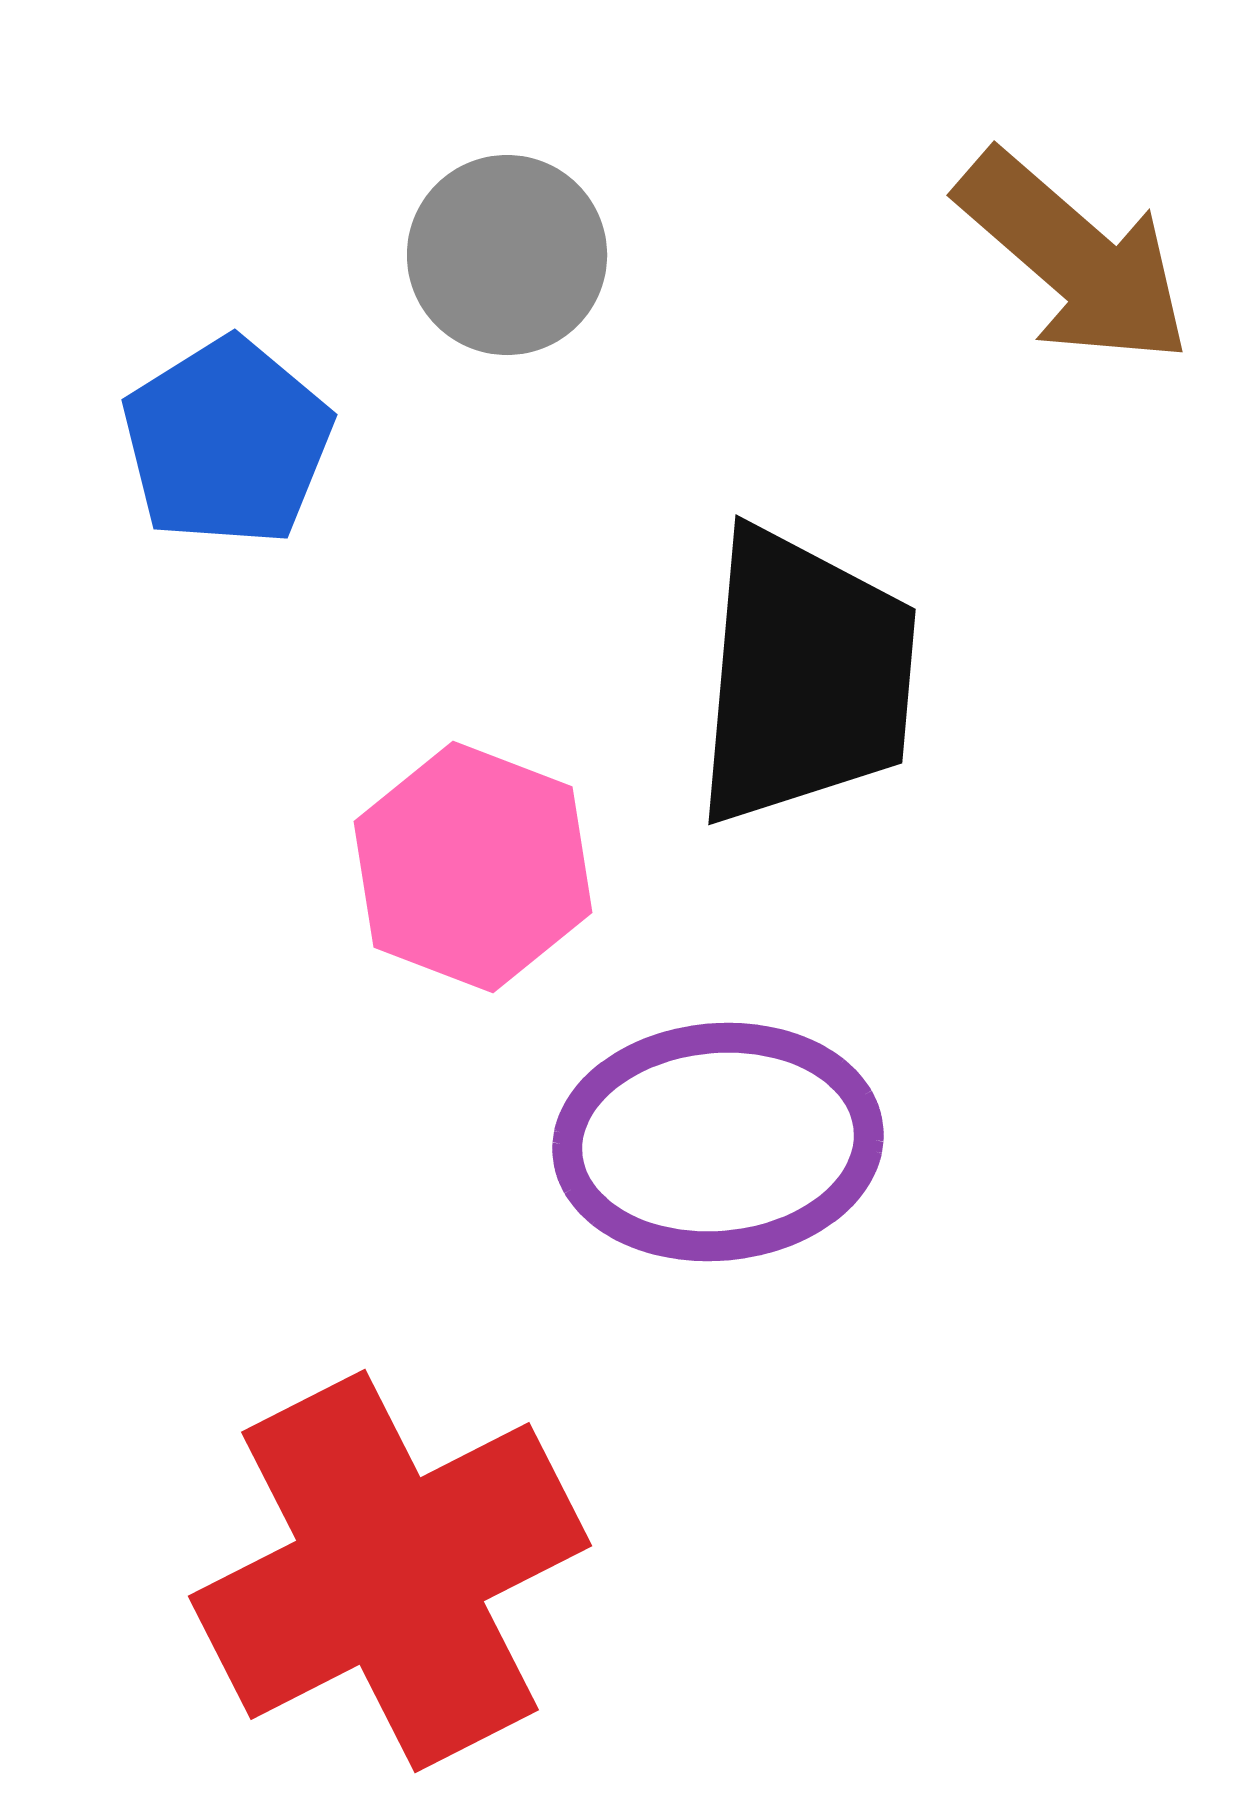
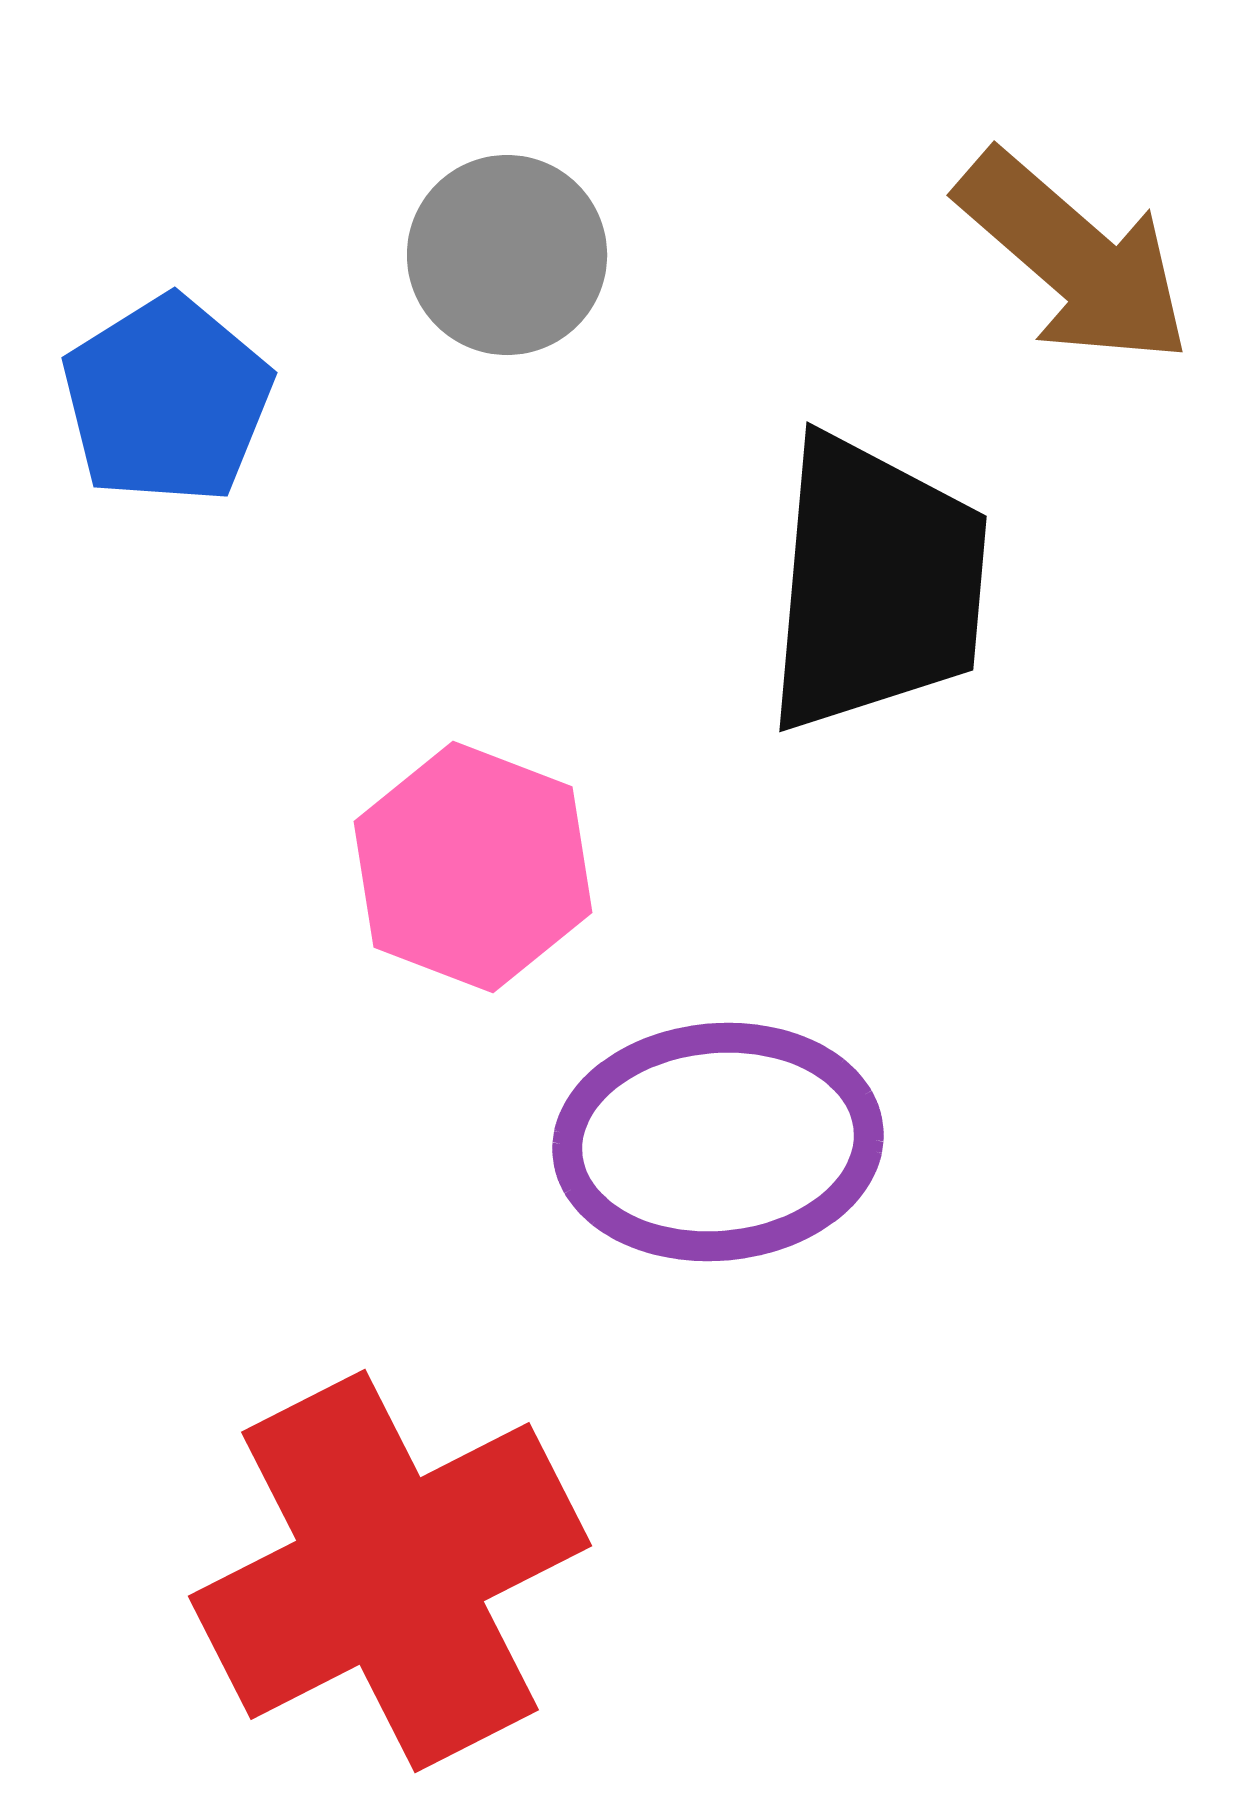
blue pentagon: moved 60 px left, 42 px up
black trapezoid: moved 71 px right, 93 px up
